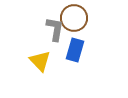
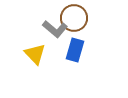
gray L-shape: rotated 120 degrees clockwise
yellow triangle: moved 5 px left, 7 px up
